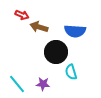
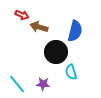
blue semicircle: rotated 80 degrees counterclockwise
